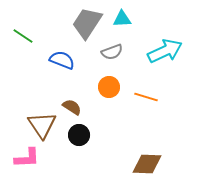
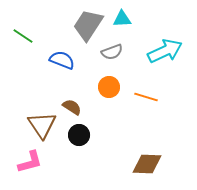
gray trapezoid: moved 1 px right, 2 px down
pink L-shape: moved 3 px right, 4 px down; rotated 12 degrees counterclockwise
